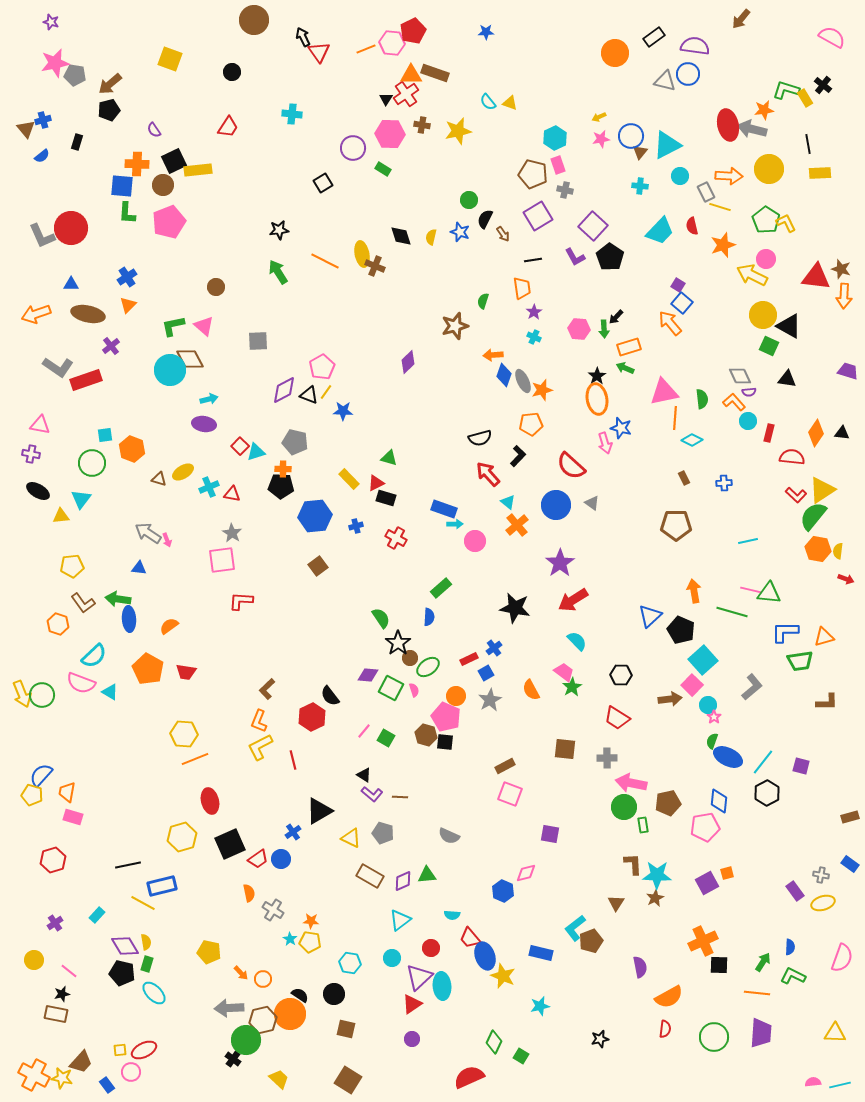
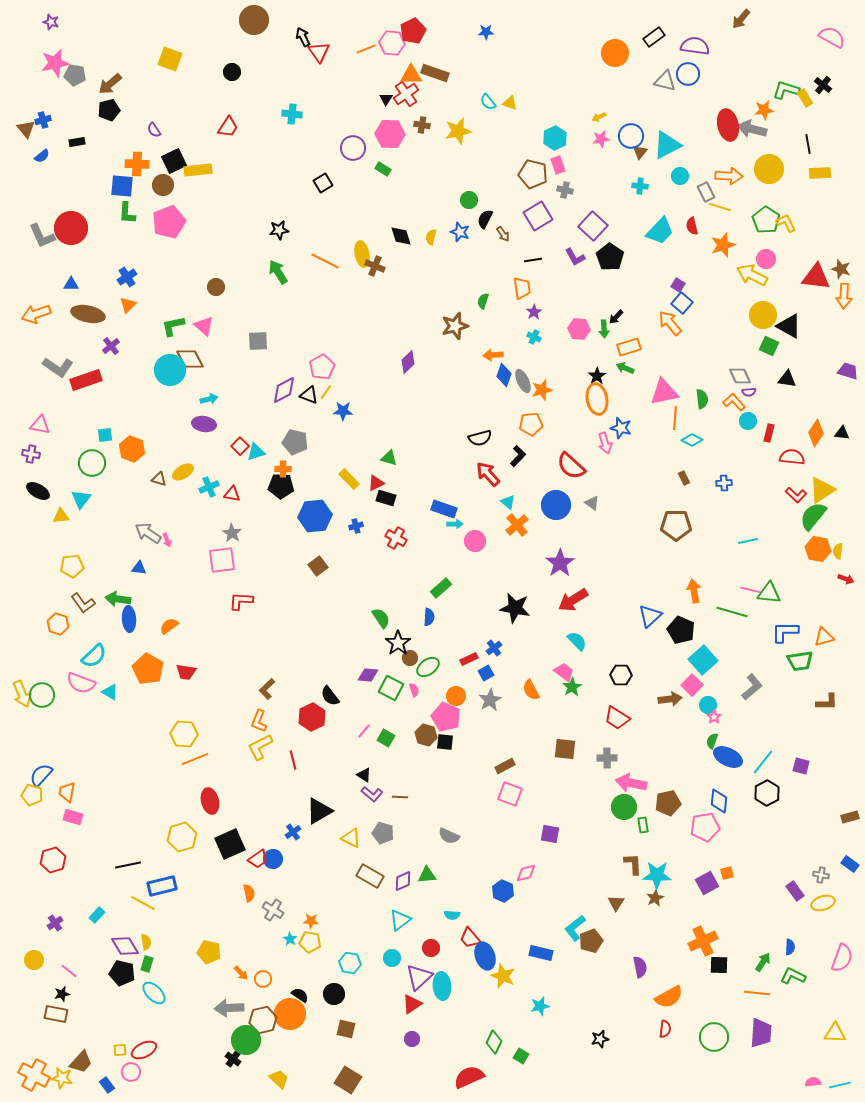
black rectangle at (77, 142): rotated 63 degrees clockwise
blue circle at (281, 859): moved 8 px left
